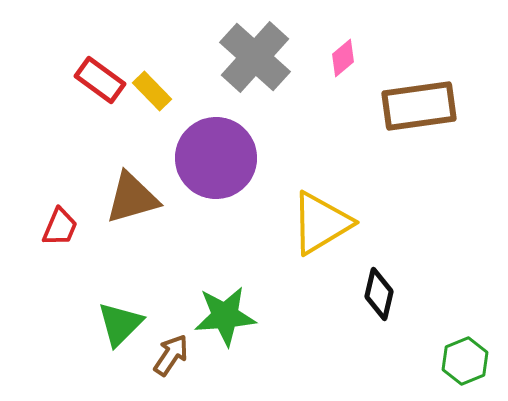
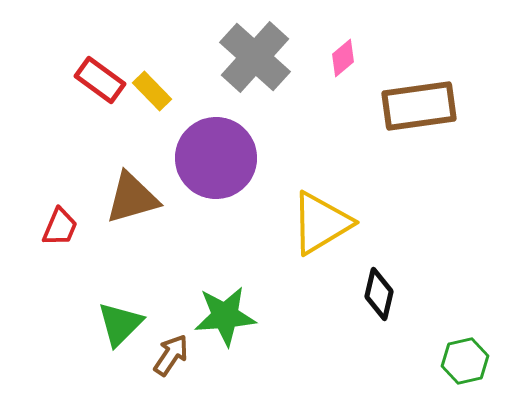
green hexagon: rotated 9 degrees clockwise
